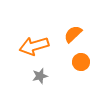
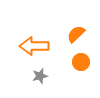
orange semicircle: moved 3 px right
orange arrow: rotated 16 degrees clockwise
